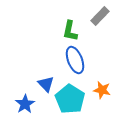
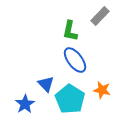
blue ellipse: rotated 16 degrees counterclockwise
